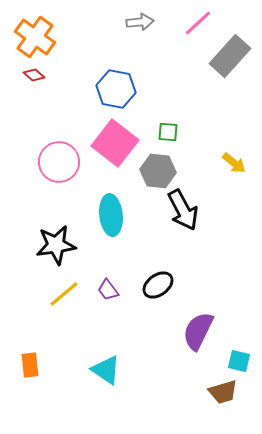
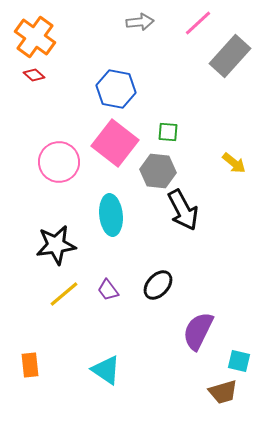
black ellipse: rotated 12 degrees counterclockwise
